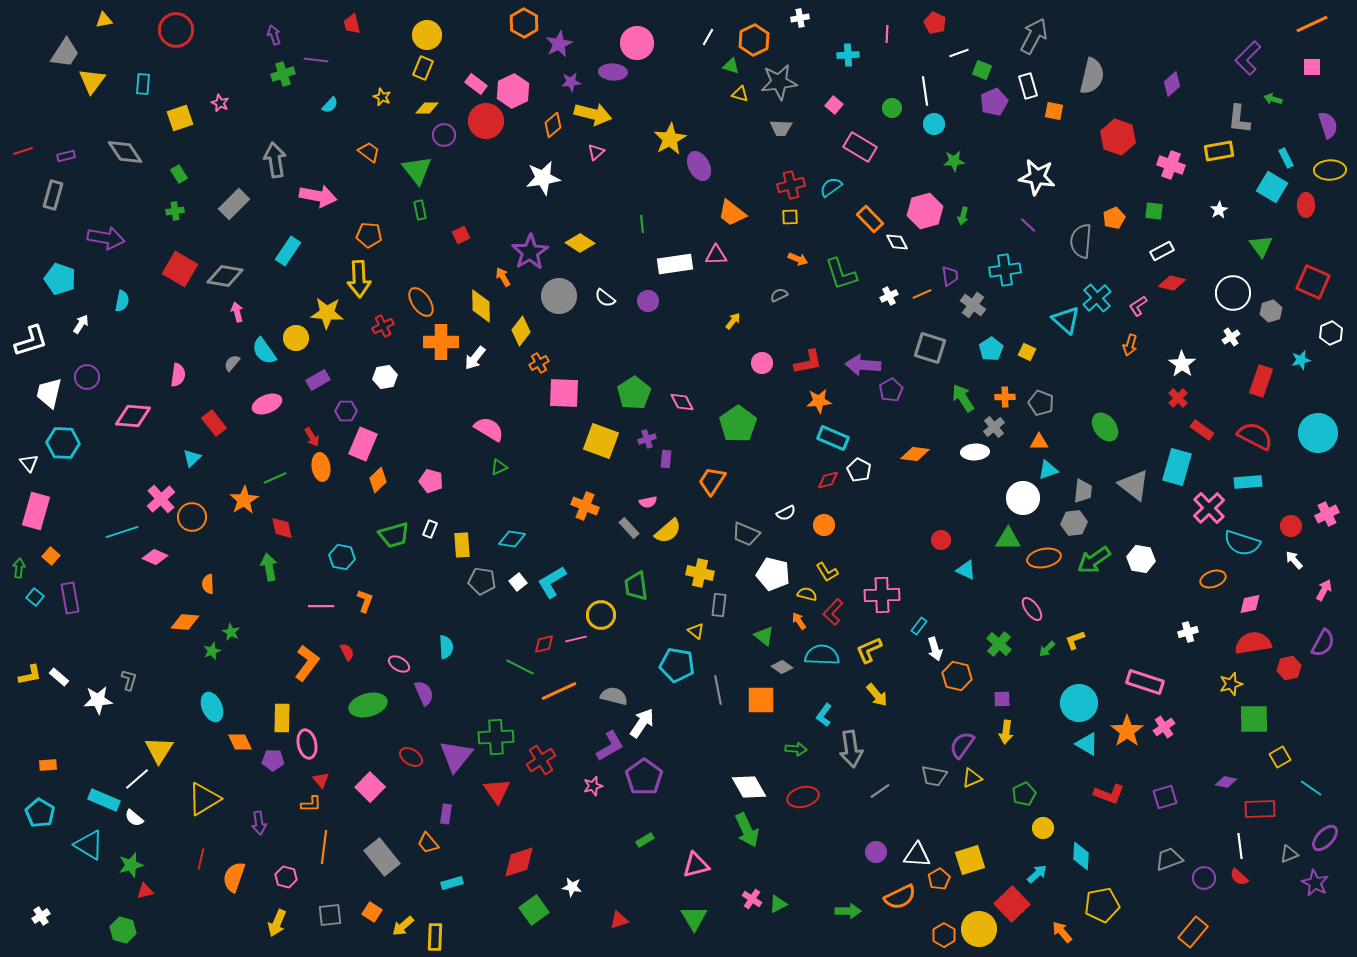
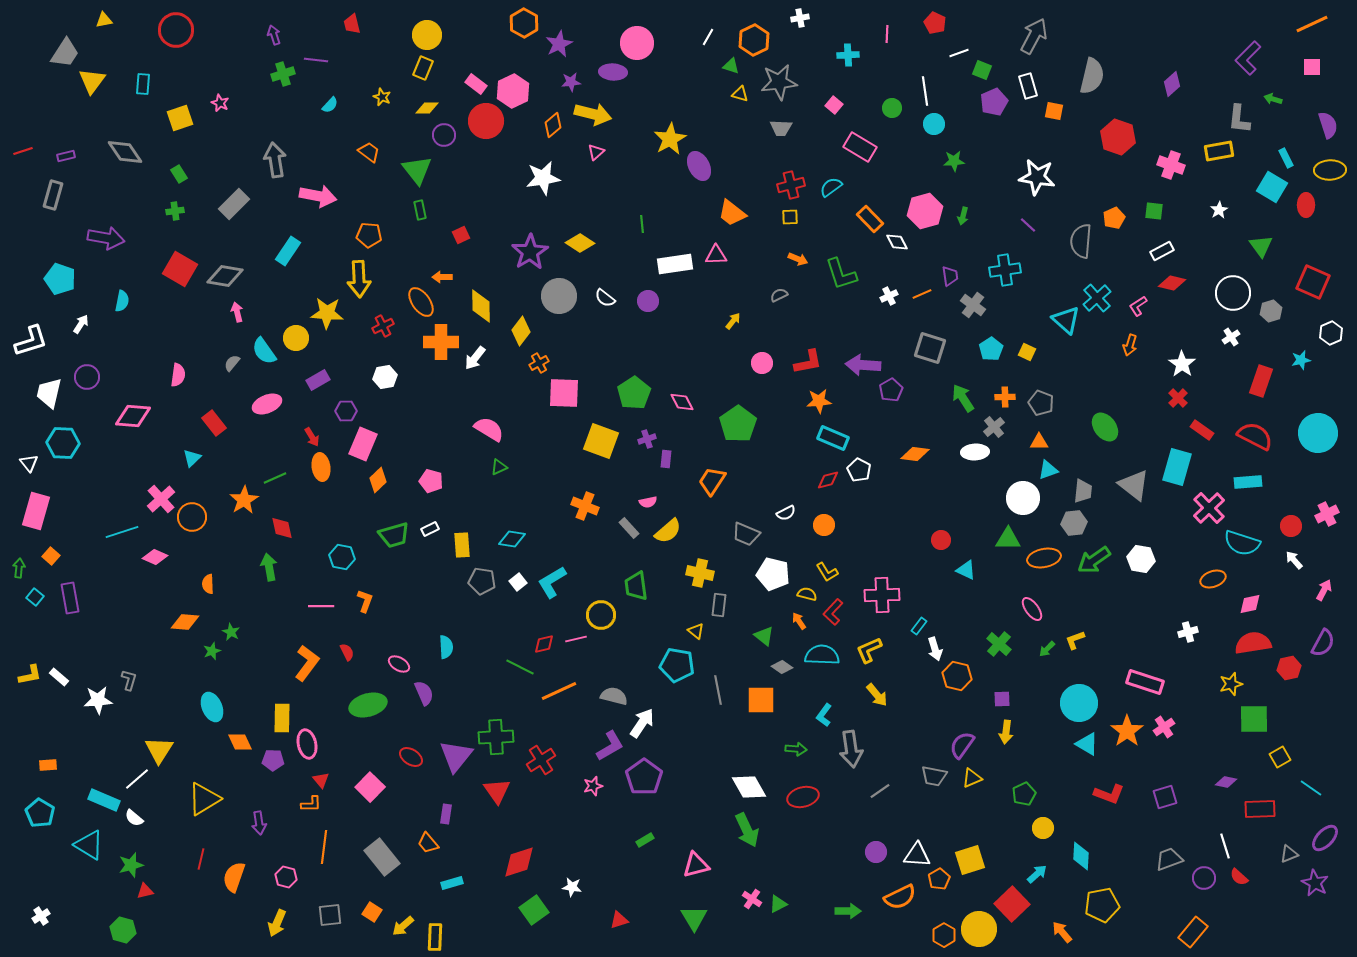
orange arrow at (503, 277): moved 61 px left; rotated 60 degrees counterclockwise
white rectangle at (430, 529): rotated 42 degrees clockwise
white line at (1240, 846): moved 15 px left; rotated 10 degrees counterclockwise
